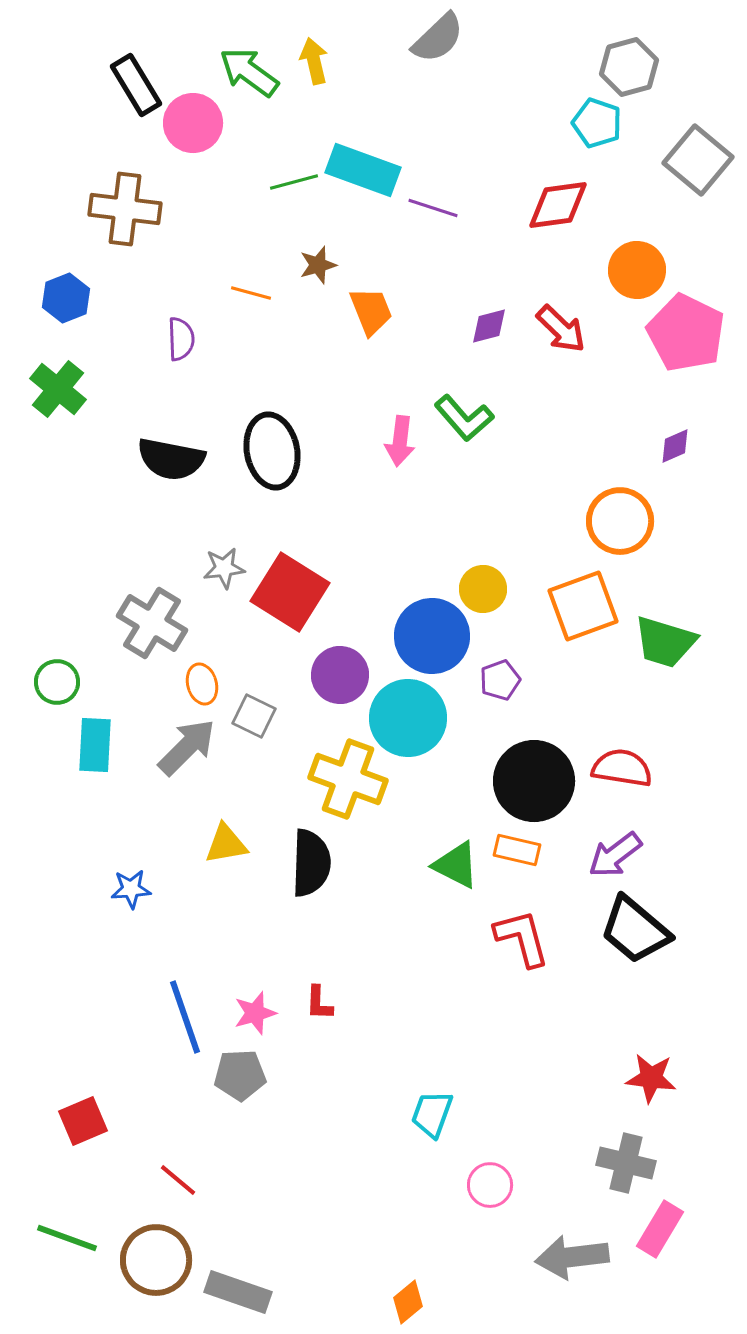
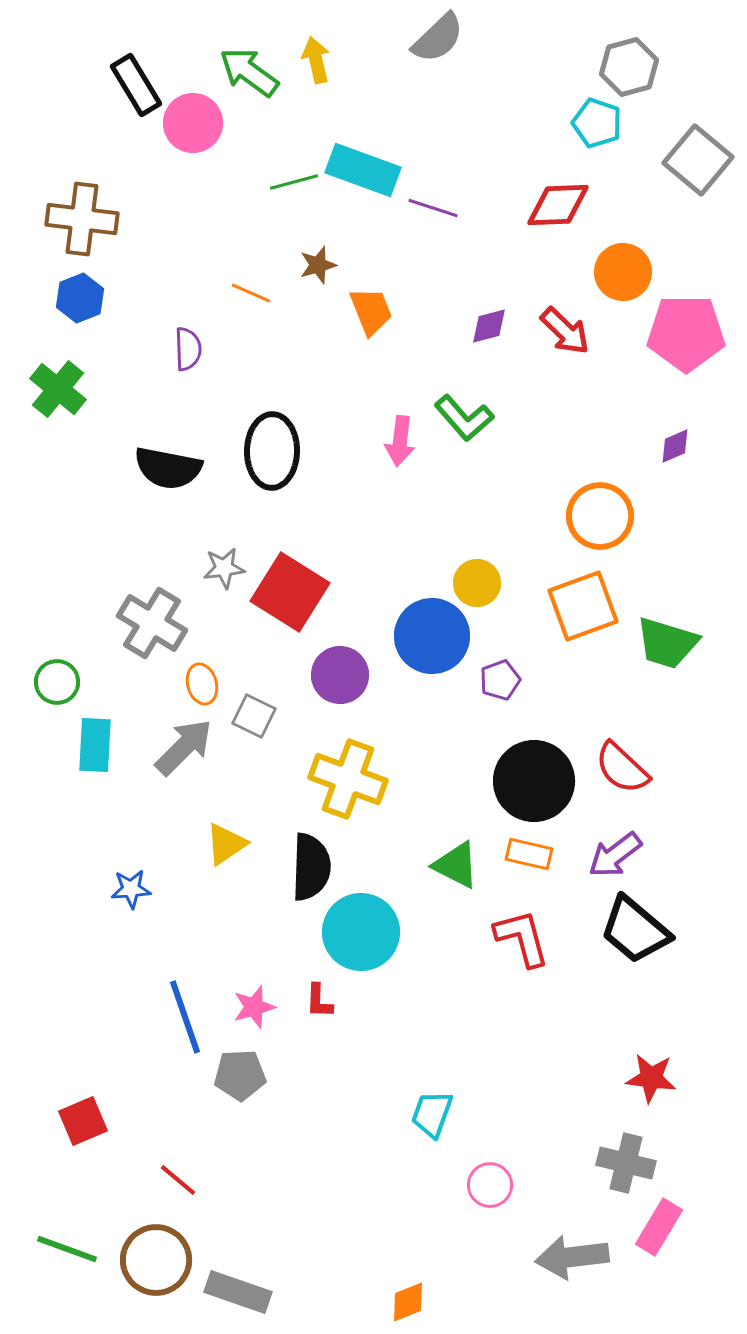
yellow arrow at (314, 61): moved 2 px right, 1 px up
red diamond at (558, 205): rotated 6 degrees clockwise
brown cross at (125, 209): moved 43 px left, 10 px down
orange circle at (637, 270): moved 14 px left, 2 px down
orange line at (251, 293): rotated 9 degrees clockwise
blue hexagon at (66, 298): moved 14 px right
red arrow at (561, 329): moved 4 px right, 2 px down
pink pentagon at (686, 333): rotated 26 degrees counterclockwise
purple semicircle at (181, 339): moved 7 px right, 10 px down
black ellipse at (272, 451): rotated 12 degrees clockwise
black semicircle at (171, 459): moved 3 px left, 9 px down
orange circle at (620, 521): moved 20 px left, 5 px up
yellow circle at (483, 589): moved 6 px left, 6 px up
green trapezoid at (665, 642): moved 2 px right, 1 px down
cyan circle at (408, 718): moved 47 px left, 214 px down
gray arrow at (187, 747): moved 3 px left
red semicircle at (622, 768): rotated 146 degrees counterclockwise
yellow triangle at (226, 844): rotated 24 degrees counterclockwise
orange rectangle at (517, 850): moved 12 px right, 4 px down
black semicircle at (311, 863): moved 4 px down
red L-shape at (319, 1003): moved 2 px up
pink star at (255, 1013): moved 1 px left, 6 px up
pink rectangle at (660, 1229): moved 1 px left, 2 px up
green line at (67, 1238): moved 11 px down
orange diamond at (408, 1302): rotated 18 degrees clockwise
